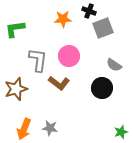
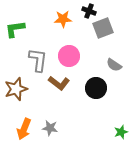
black circle: moved 6 px left
